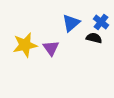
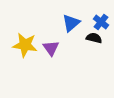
yellow star: rotated 20 degrees clockwise
